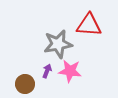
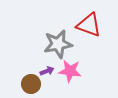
red triangle: rotated 16 degrees clockwise
purple arrow: rotated 48 degrees clockwise
brown circle: moved 6 px right
